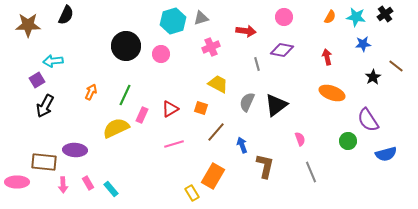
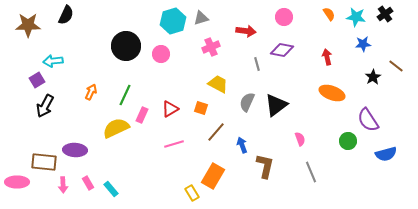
orange semicircle at (330, 17): moved 1 px left, 3 px up; rotated 64 degrees counterclockwise
